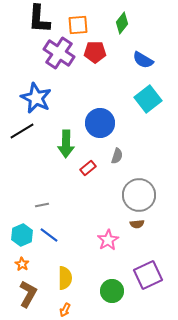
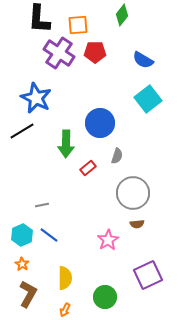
green diamond: moved 8 px up
gray circle: moved 6 px left, 2 px up
green circle: moved 7 px left, 6 px down
